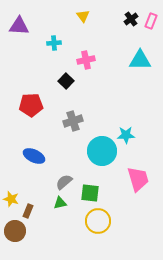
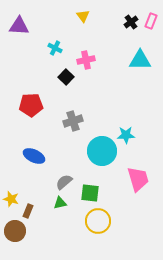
black cross: moved 3 px down
cyan cross: moved 1 px right, 5 px down; rotated 32 degrees clockwise
black square: moved 4 px up
